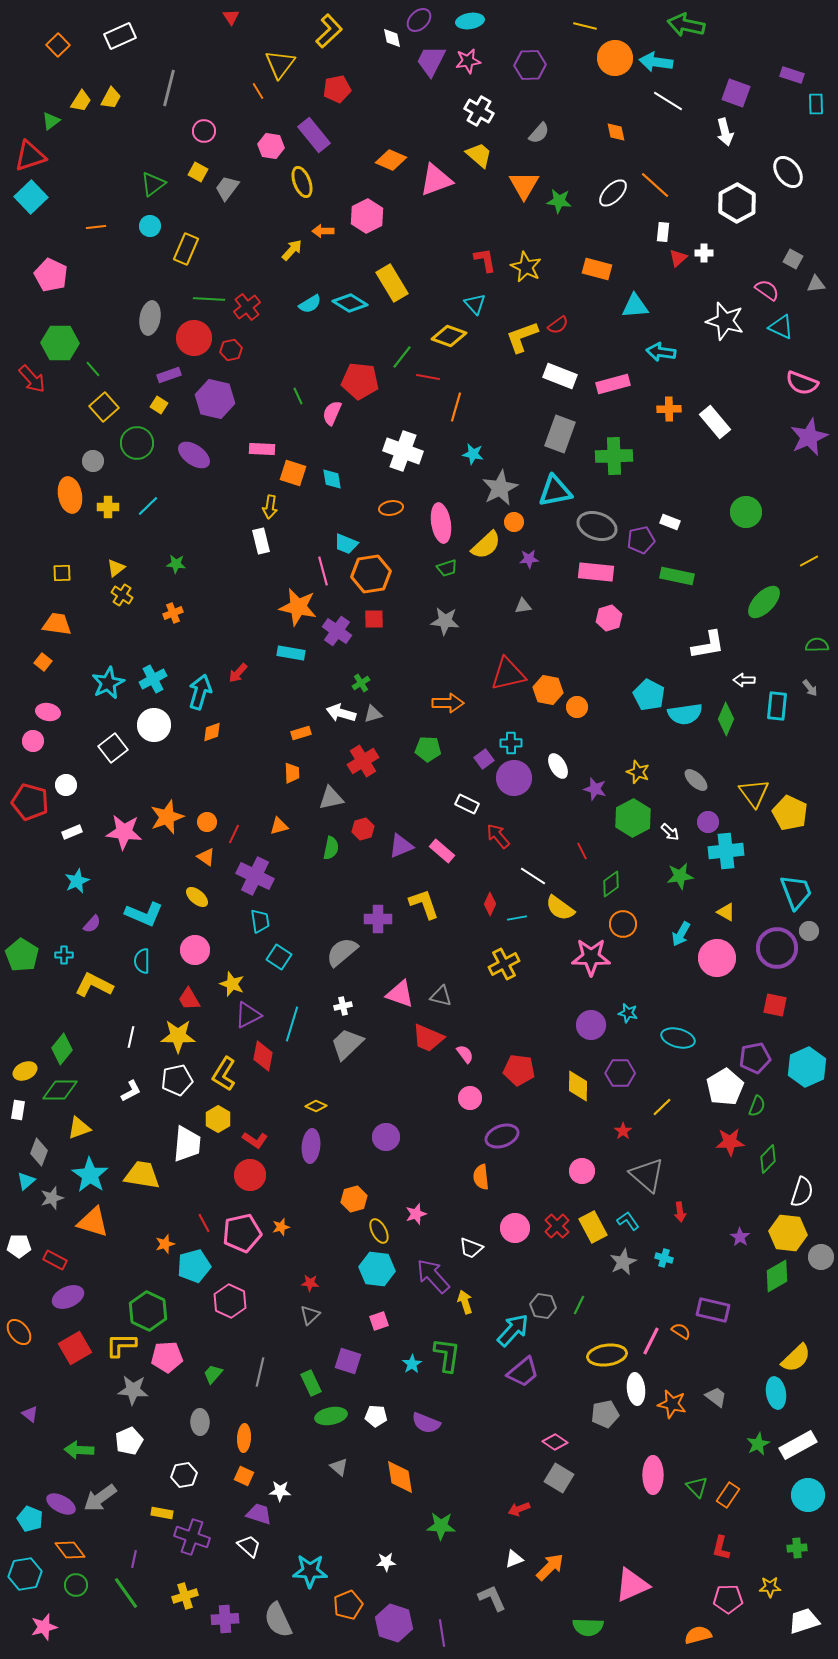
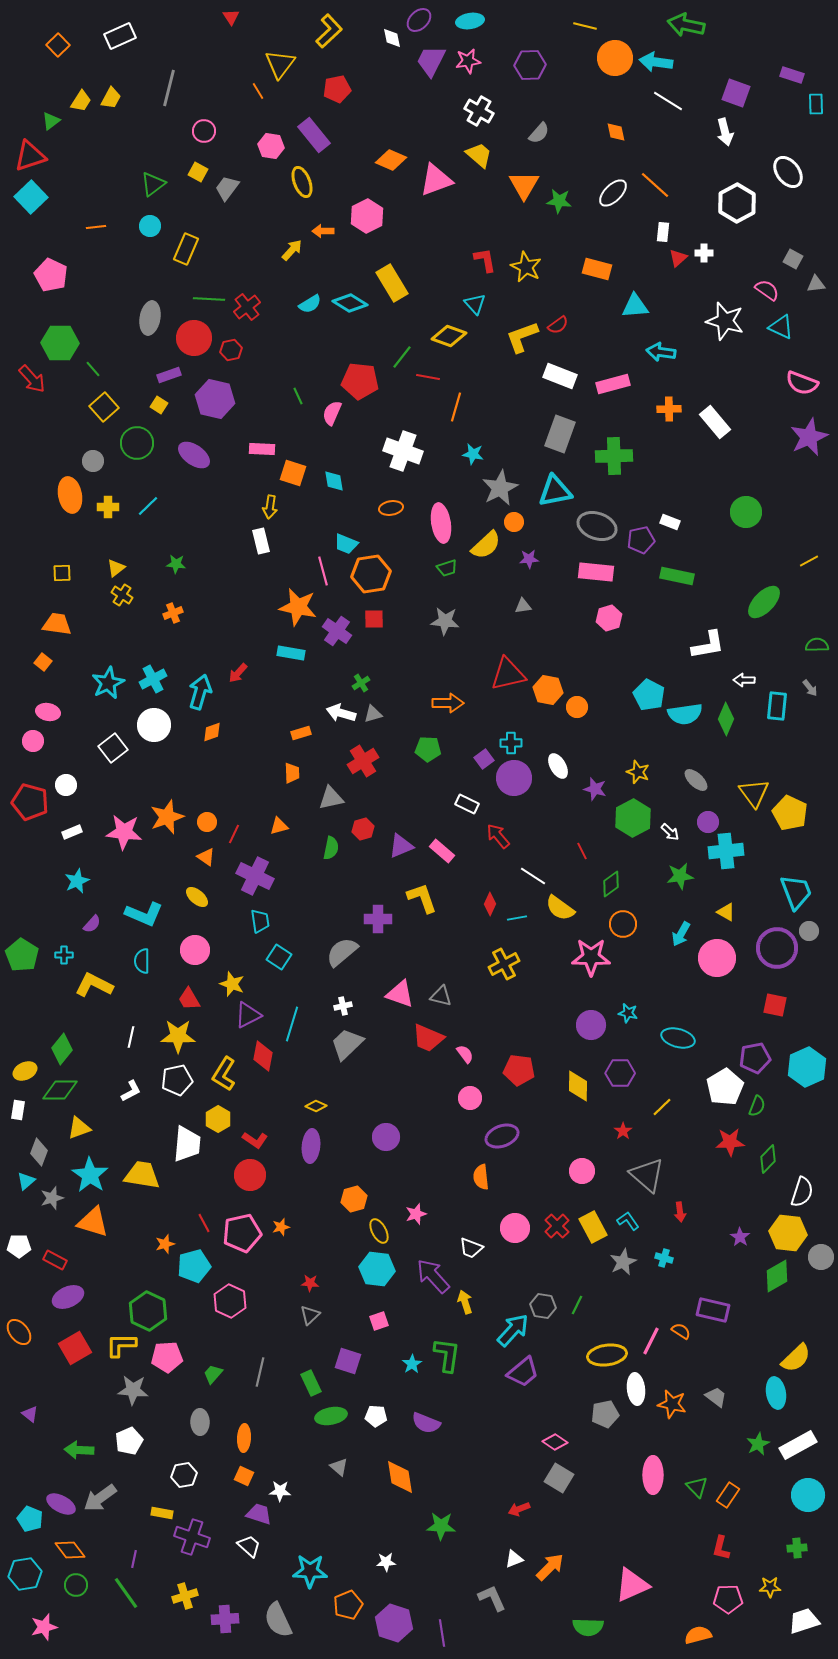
cyan diamond at (332, 479): moved 2 px right, 2 px down
yellow L-shape at (424, 904): moved 2 px left, 6 px up
green line at (579, 1305): moved 2 px left
